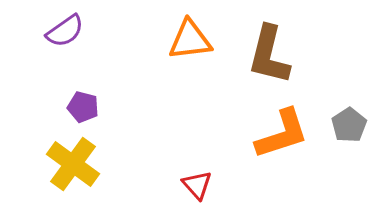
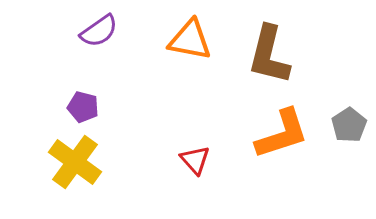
purple semicircle: moved 34 px right
orange triangle: rotated 18 degrees clockwise
yellow cross: moved 2 px right, 2 px up
red triangle: moved 2 px left, 25 px up
